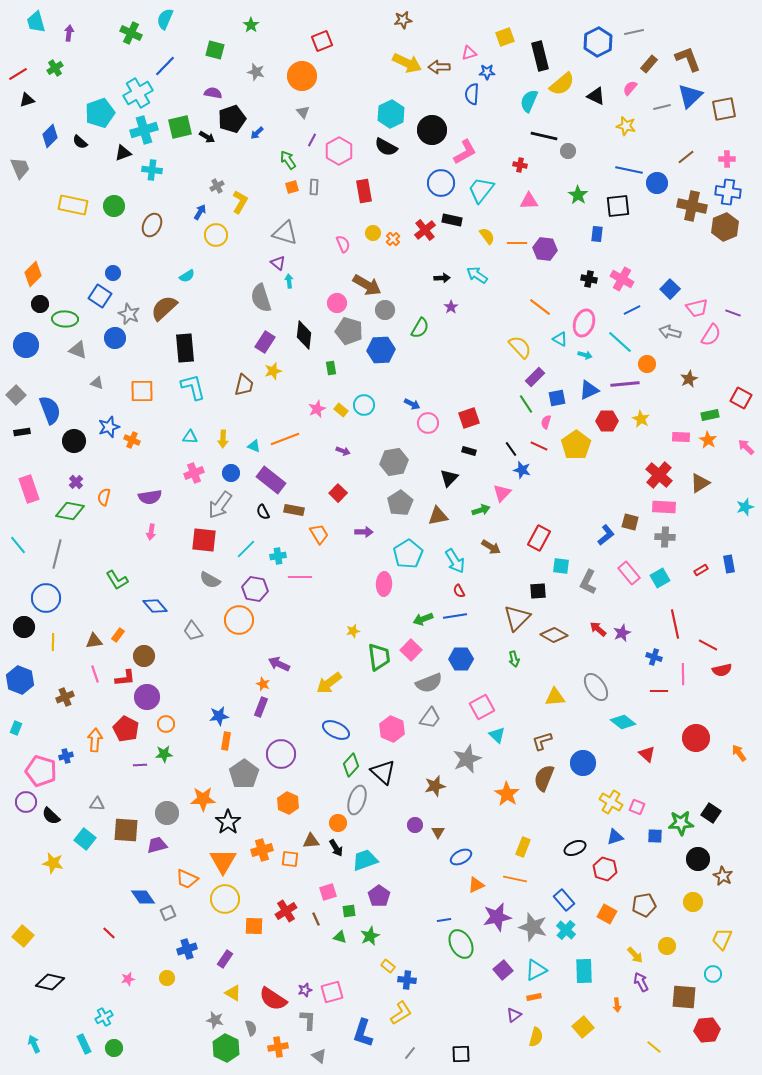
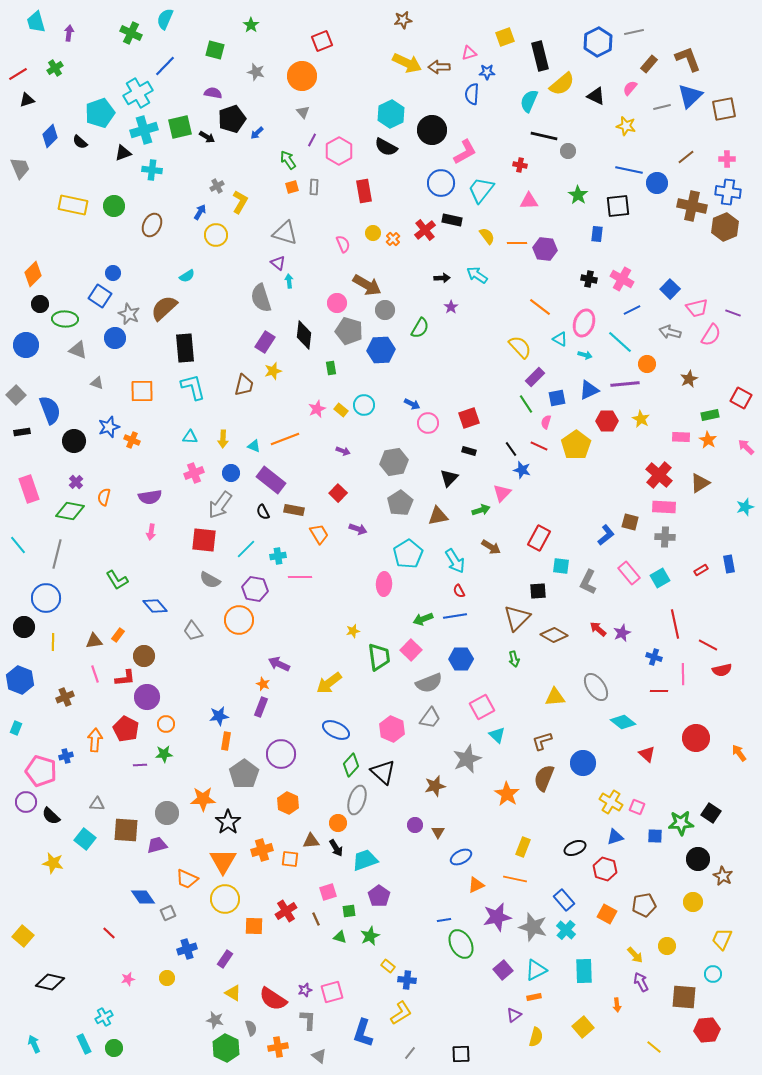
purple arrow at (364, 532): moved 6 px left, 3 px up; rotated 18 degrees clockwise
